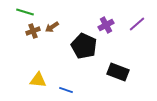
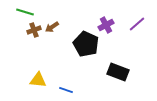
brown cross: moved 1 px right, 1 px up
black pentagon: moved 2 px right, 2 px up
